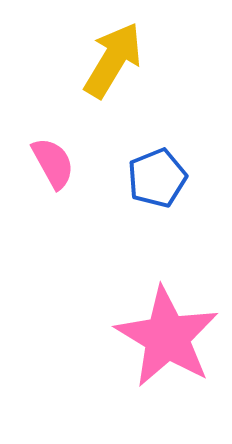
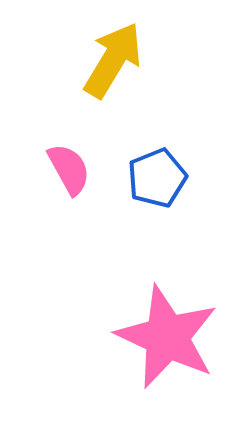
pink semicircle: moved 16 px right, 6 px down
pink star: rotated 6 degrees counterclockwise
